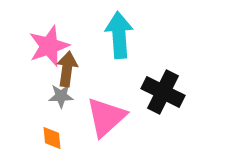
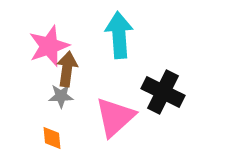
pink triangle: moved 9 px right
